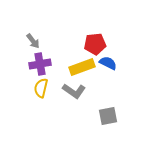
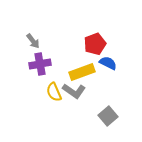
red pentagon: rotated 15 degrees counterclockwise
yellow rectangle: moved 5 px down
yellow semicircle: moved 13 px right, 4 px down; rotated 36 degrees counterclockwise
gray square: rotated 30 degrees counterclockwise
